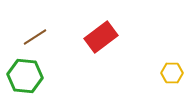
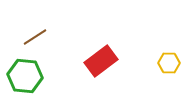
red rectangle: moved 24 px down
yellow hexagon: moved 3 px left, 10 px up
